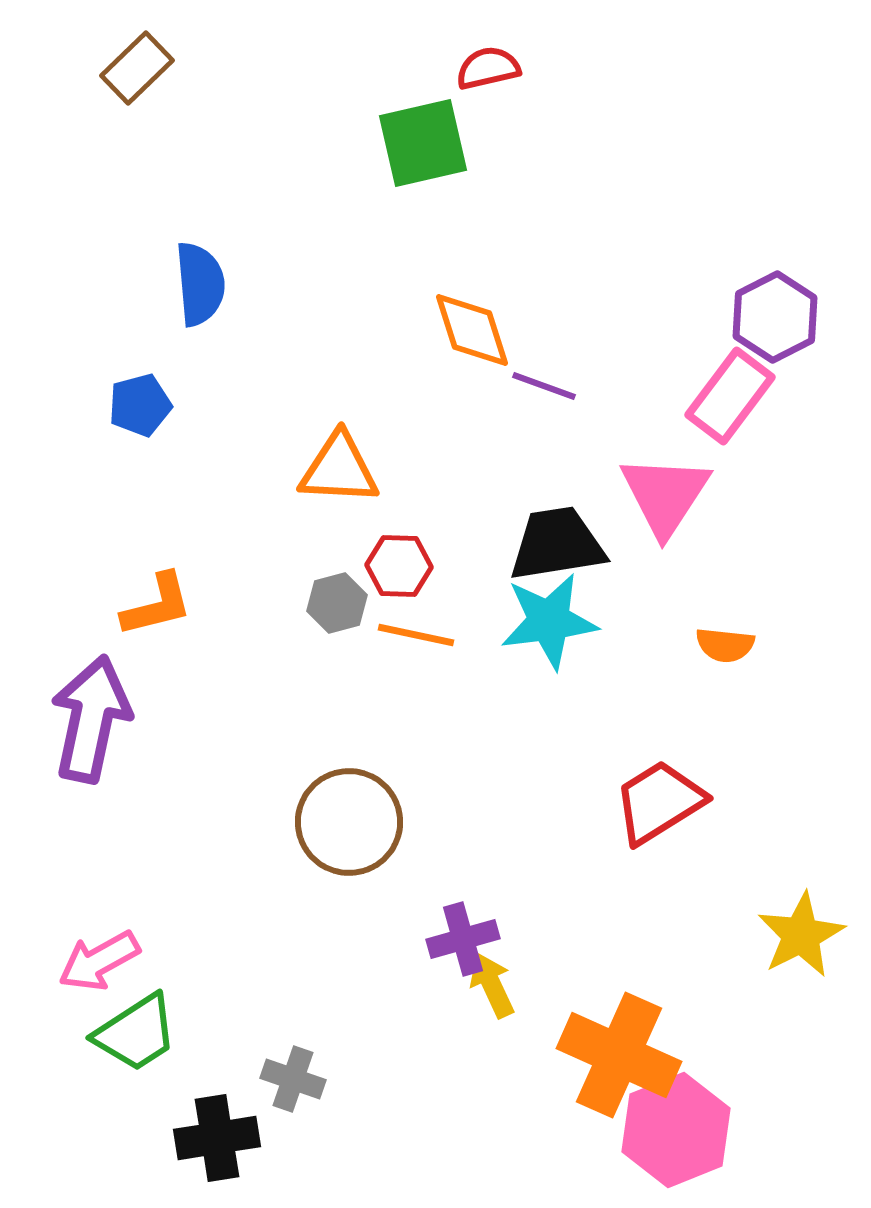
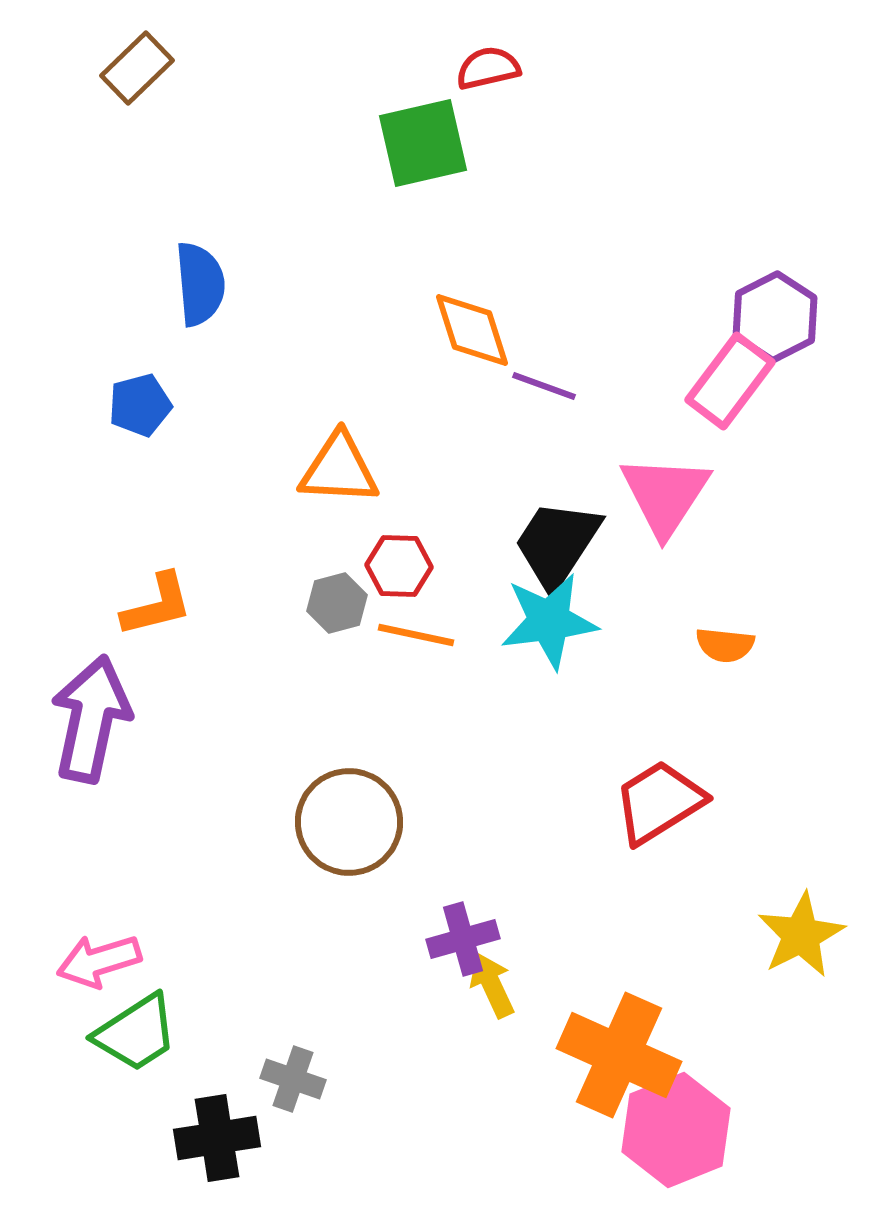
pink rectangle: moved 15 px up
black trapezoid: rotated 48 degrees counterclockwise
pink arrow: rotated 12 degrees clockwise
